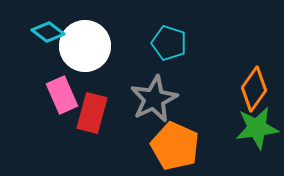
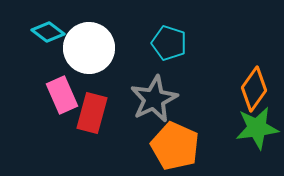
white circle: moved 4 px right, 2 px down
